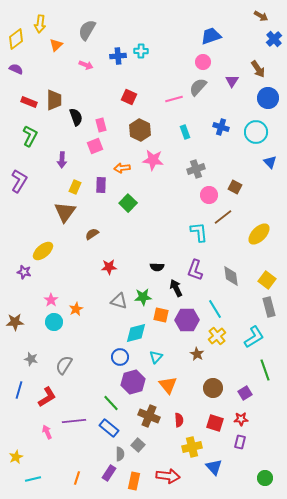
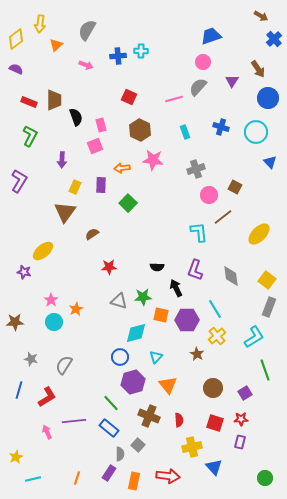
gray rectangle at (269, 307): rotated 36 degrees clockwise
